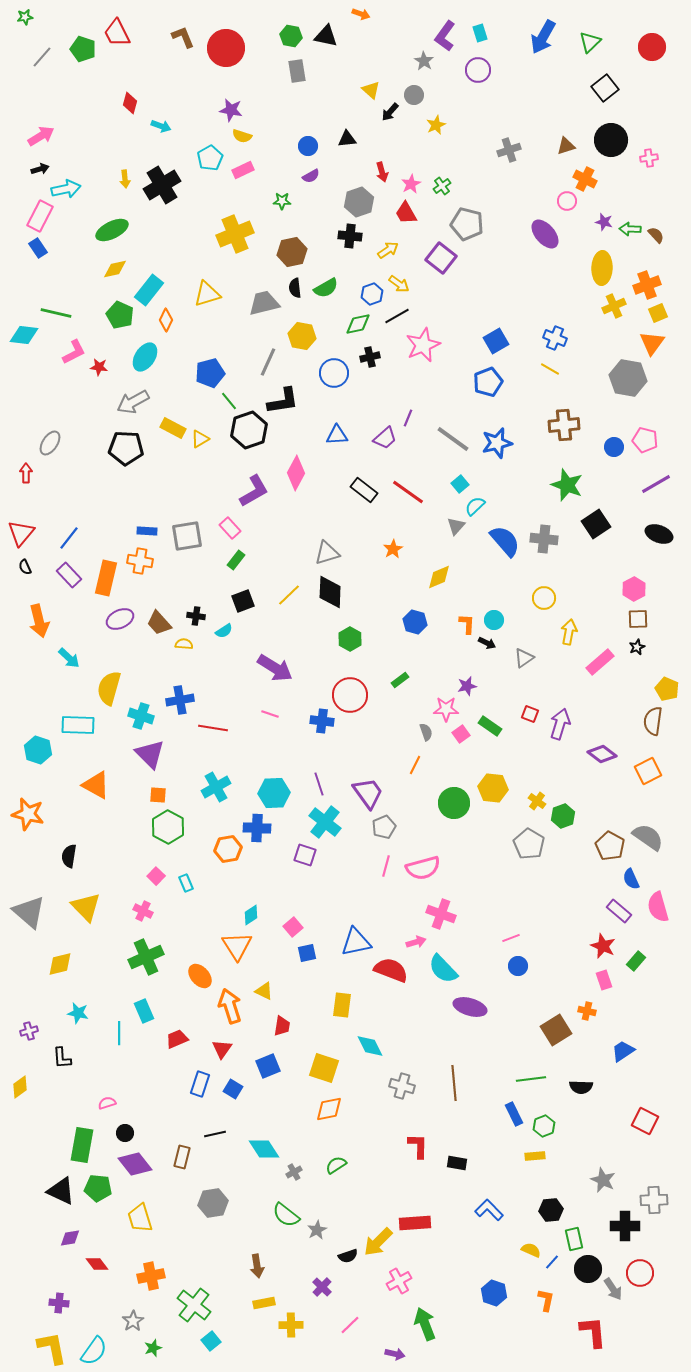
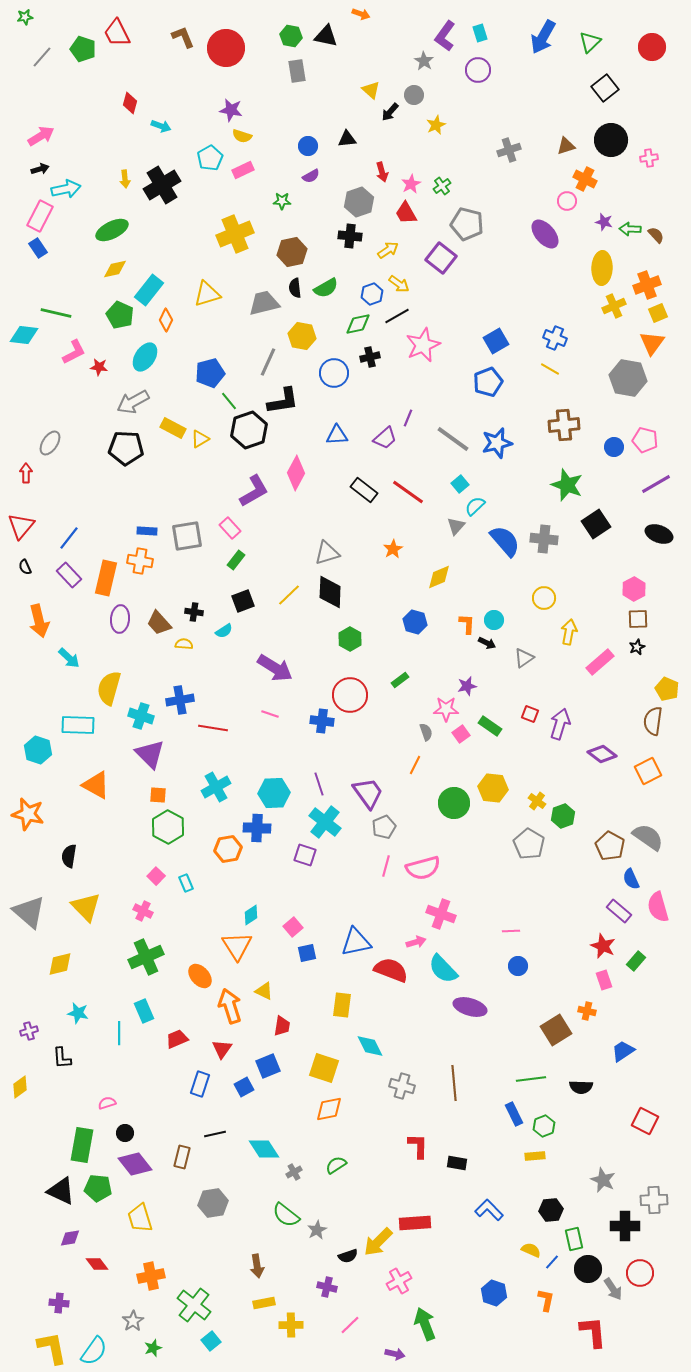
red triangle at (21, 533): moved 7 px up
black cross at (196, 616): moved 2 px left, 4 px up
purple ellipse at (120, 619): rotated 60 degrees counterclockwise
pink line at (511, 938): moved 7 px up; rotated 18 degrees clockwise
blue square at (233, 1089): moved 11 px right, 2 px up; rotated 30 degrees clockwise
purple cross at (322, 1287): moved 5 px right; rotated 30 degrees counterclockwise
